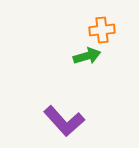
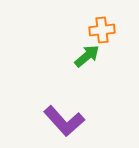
green arrow: rotated 24 degrees counterclockwise
